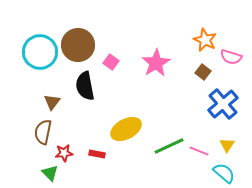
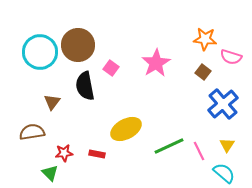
orange star: moved 1 px up; rotated 20 degrees counterclockwise
pink square: moved 6 px down
brown semicircle: moved 11 px left; rotated 70 degrees clockwise
pink line: rotated 42 degrees clockwise
